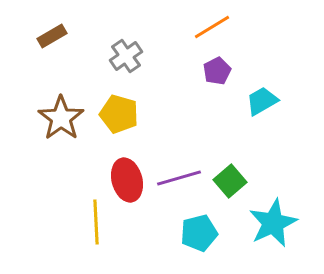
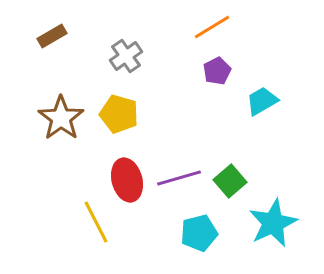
yellow line: rotated 24 degrees counterclockwise
